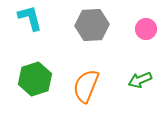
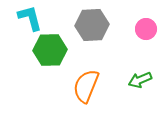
green hexagon: moved 15 px right, 29 px up; rotated 16 degrees clockwise
